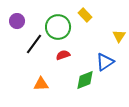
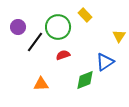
purple circle: moved 1 px right, 6 px down
black line: moved 1 px right, 2 px up
